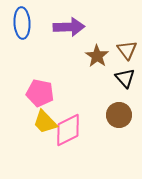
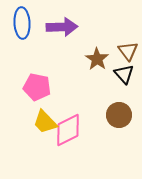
purple arrow: moved 7 px left
brown triangle: moved 1 px right, 1 px down
brown star: moved 3 px down
black triangle: moved 1 px left, 4 px up
pink pentagon: moved 3 px left, 6 px up
